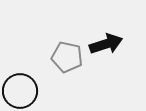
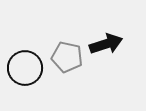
black circle: moved 5 px right, 23 px up
